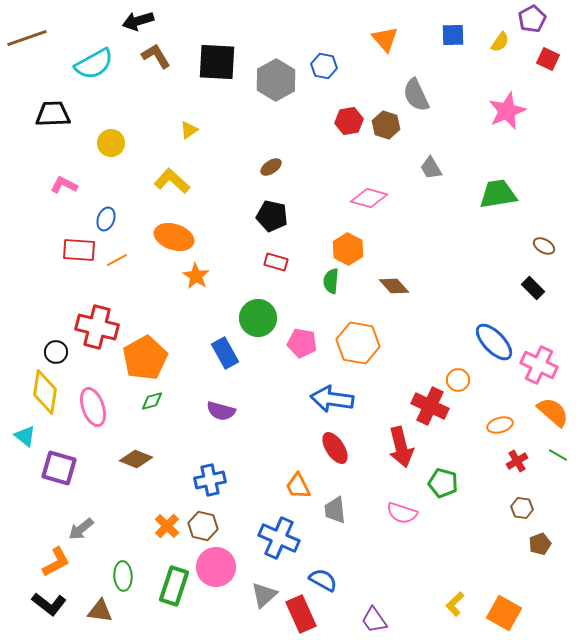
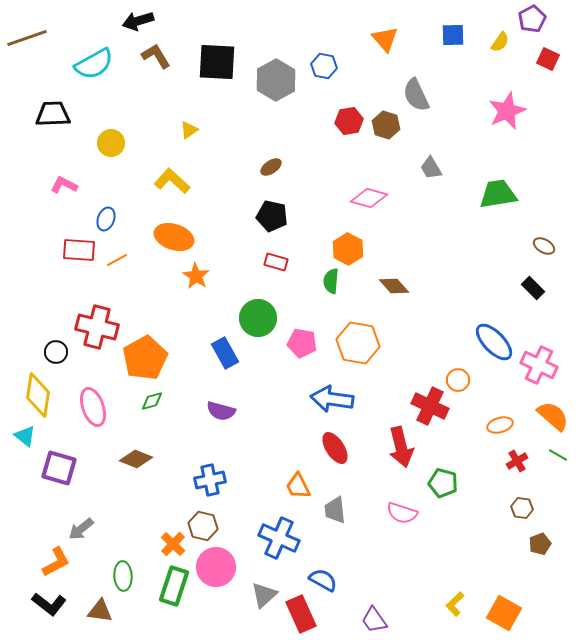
yellow diamond at (45, 392): moved 7 px left, 3 px down
orange semicircle at (553, 412): moved 4 px down
orange cross at (167, 526): moved 6 px right, 18 px down
